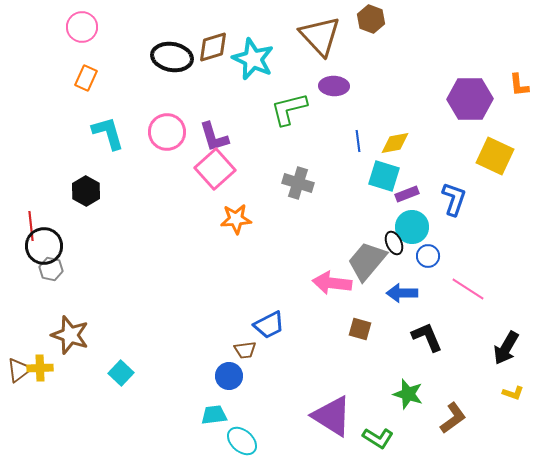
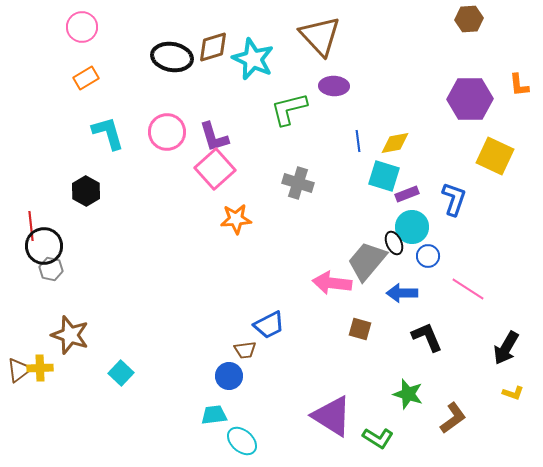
brown hexagon at (371, 19): moved 98 px right; rotated 24 degrees counterclockwise
orange rectangle at (86, 78): rotated 35 degrees clockwise
